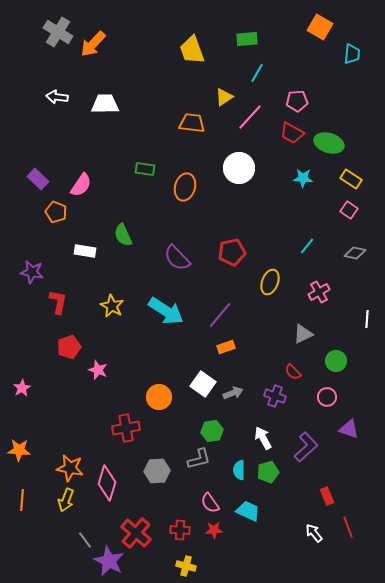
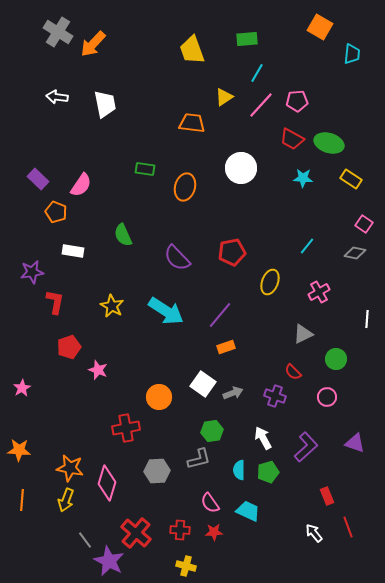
white trapezoid at (105, 104): rotated 80 degrees clockwise
pink line at (250, 117): moved 11 px right, 12 px up
red trapezoid at (292, 133): moved 6 px down
white circle at (239, 168): moved 2 px right
pink square at (349, 210): moved 15 px right, 14 px down
white rectangle at (85, 251): moved 12 px left
purple star at (32, 272): rotated 20 degrees counterclockwise
red L-shape at (58, 302): moved 3 px left
green circle at (336, 361): moved 2 px up
purple triangle at (349, 429): moved 6 px right, 14 px down
red star at (214, 530): moved 2 px down
